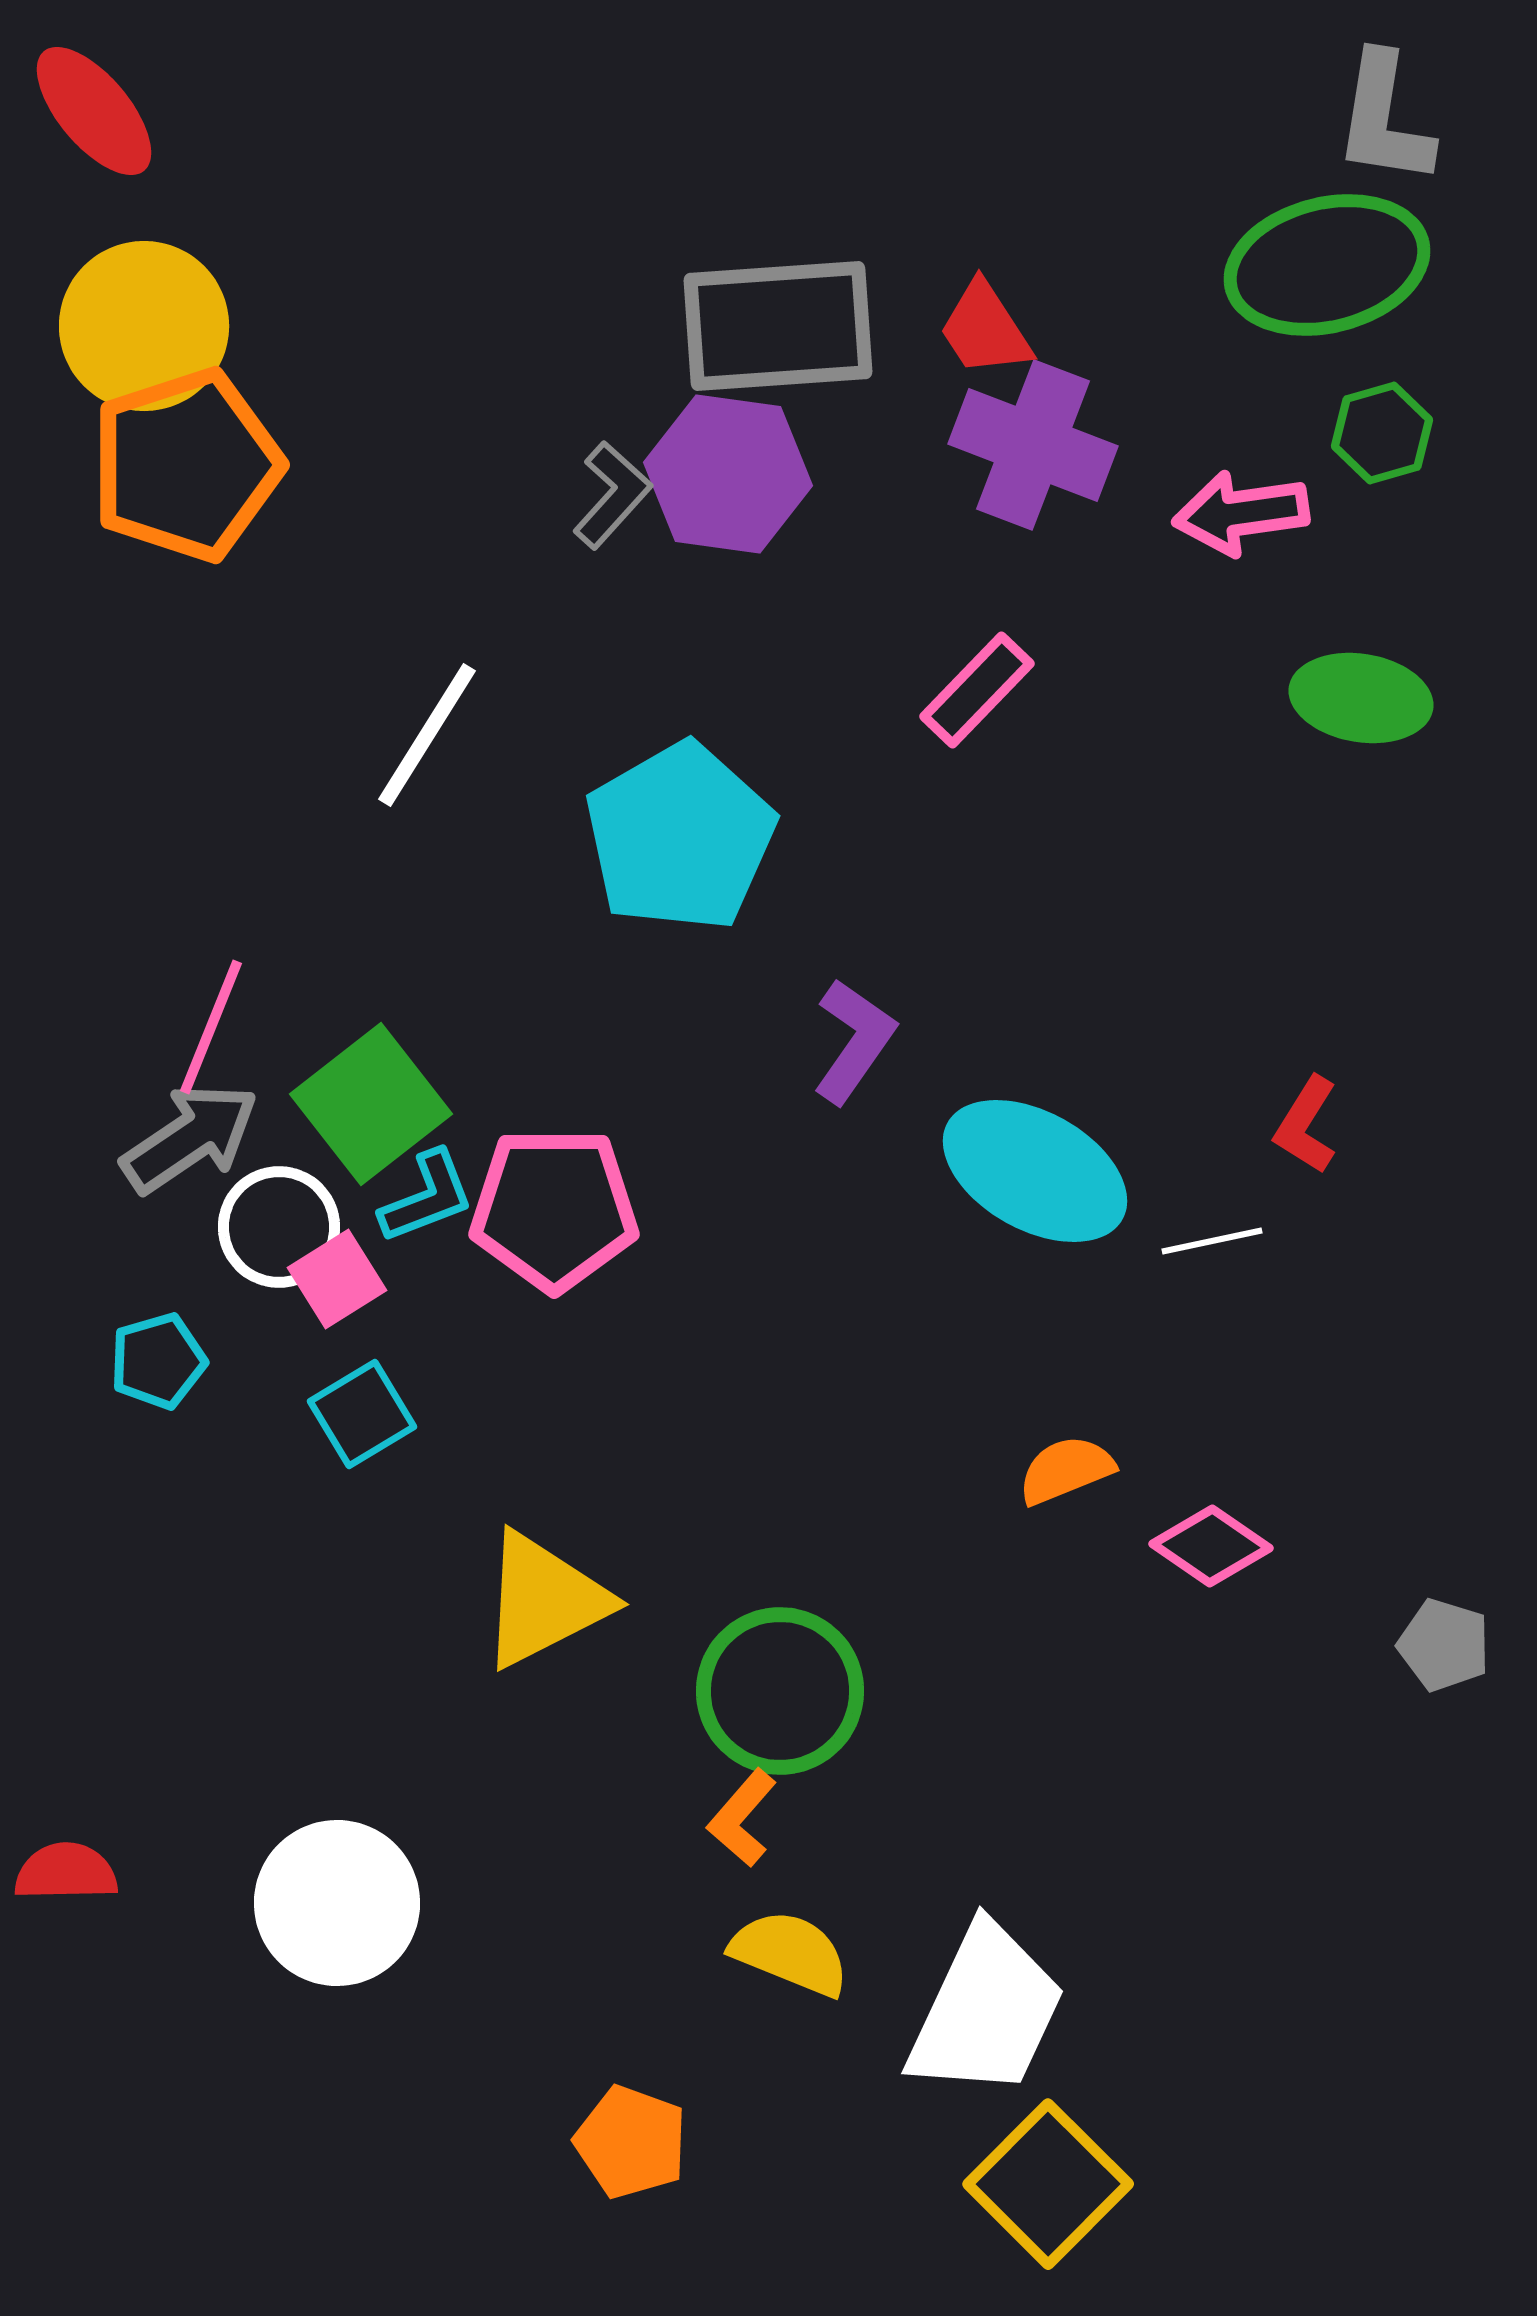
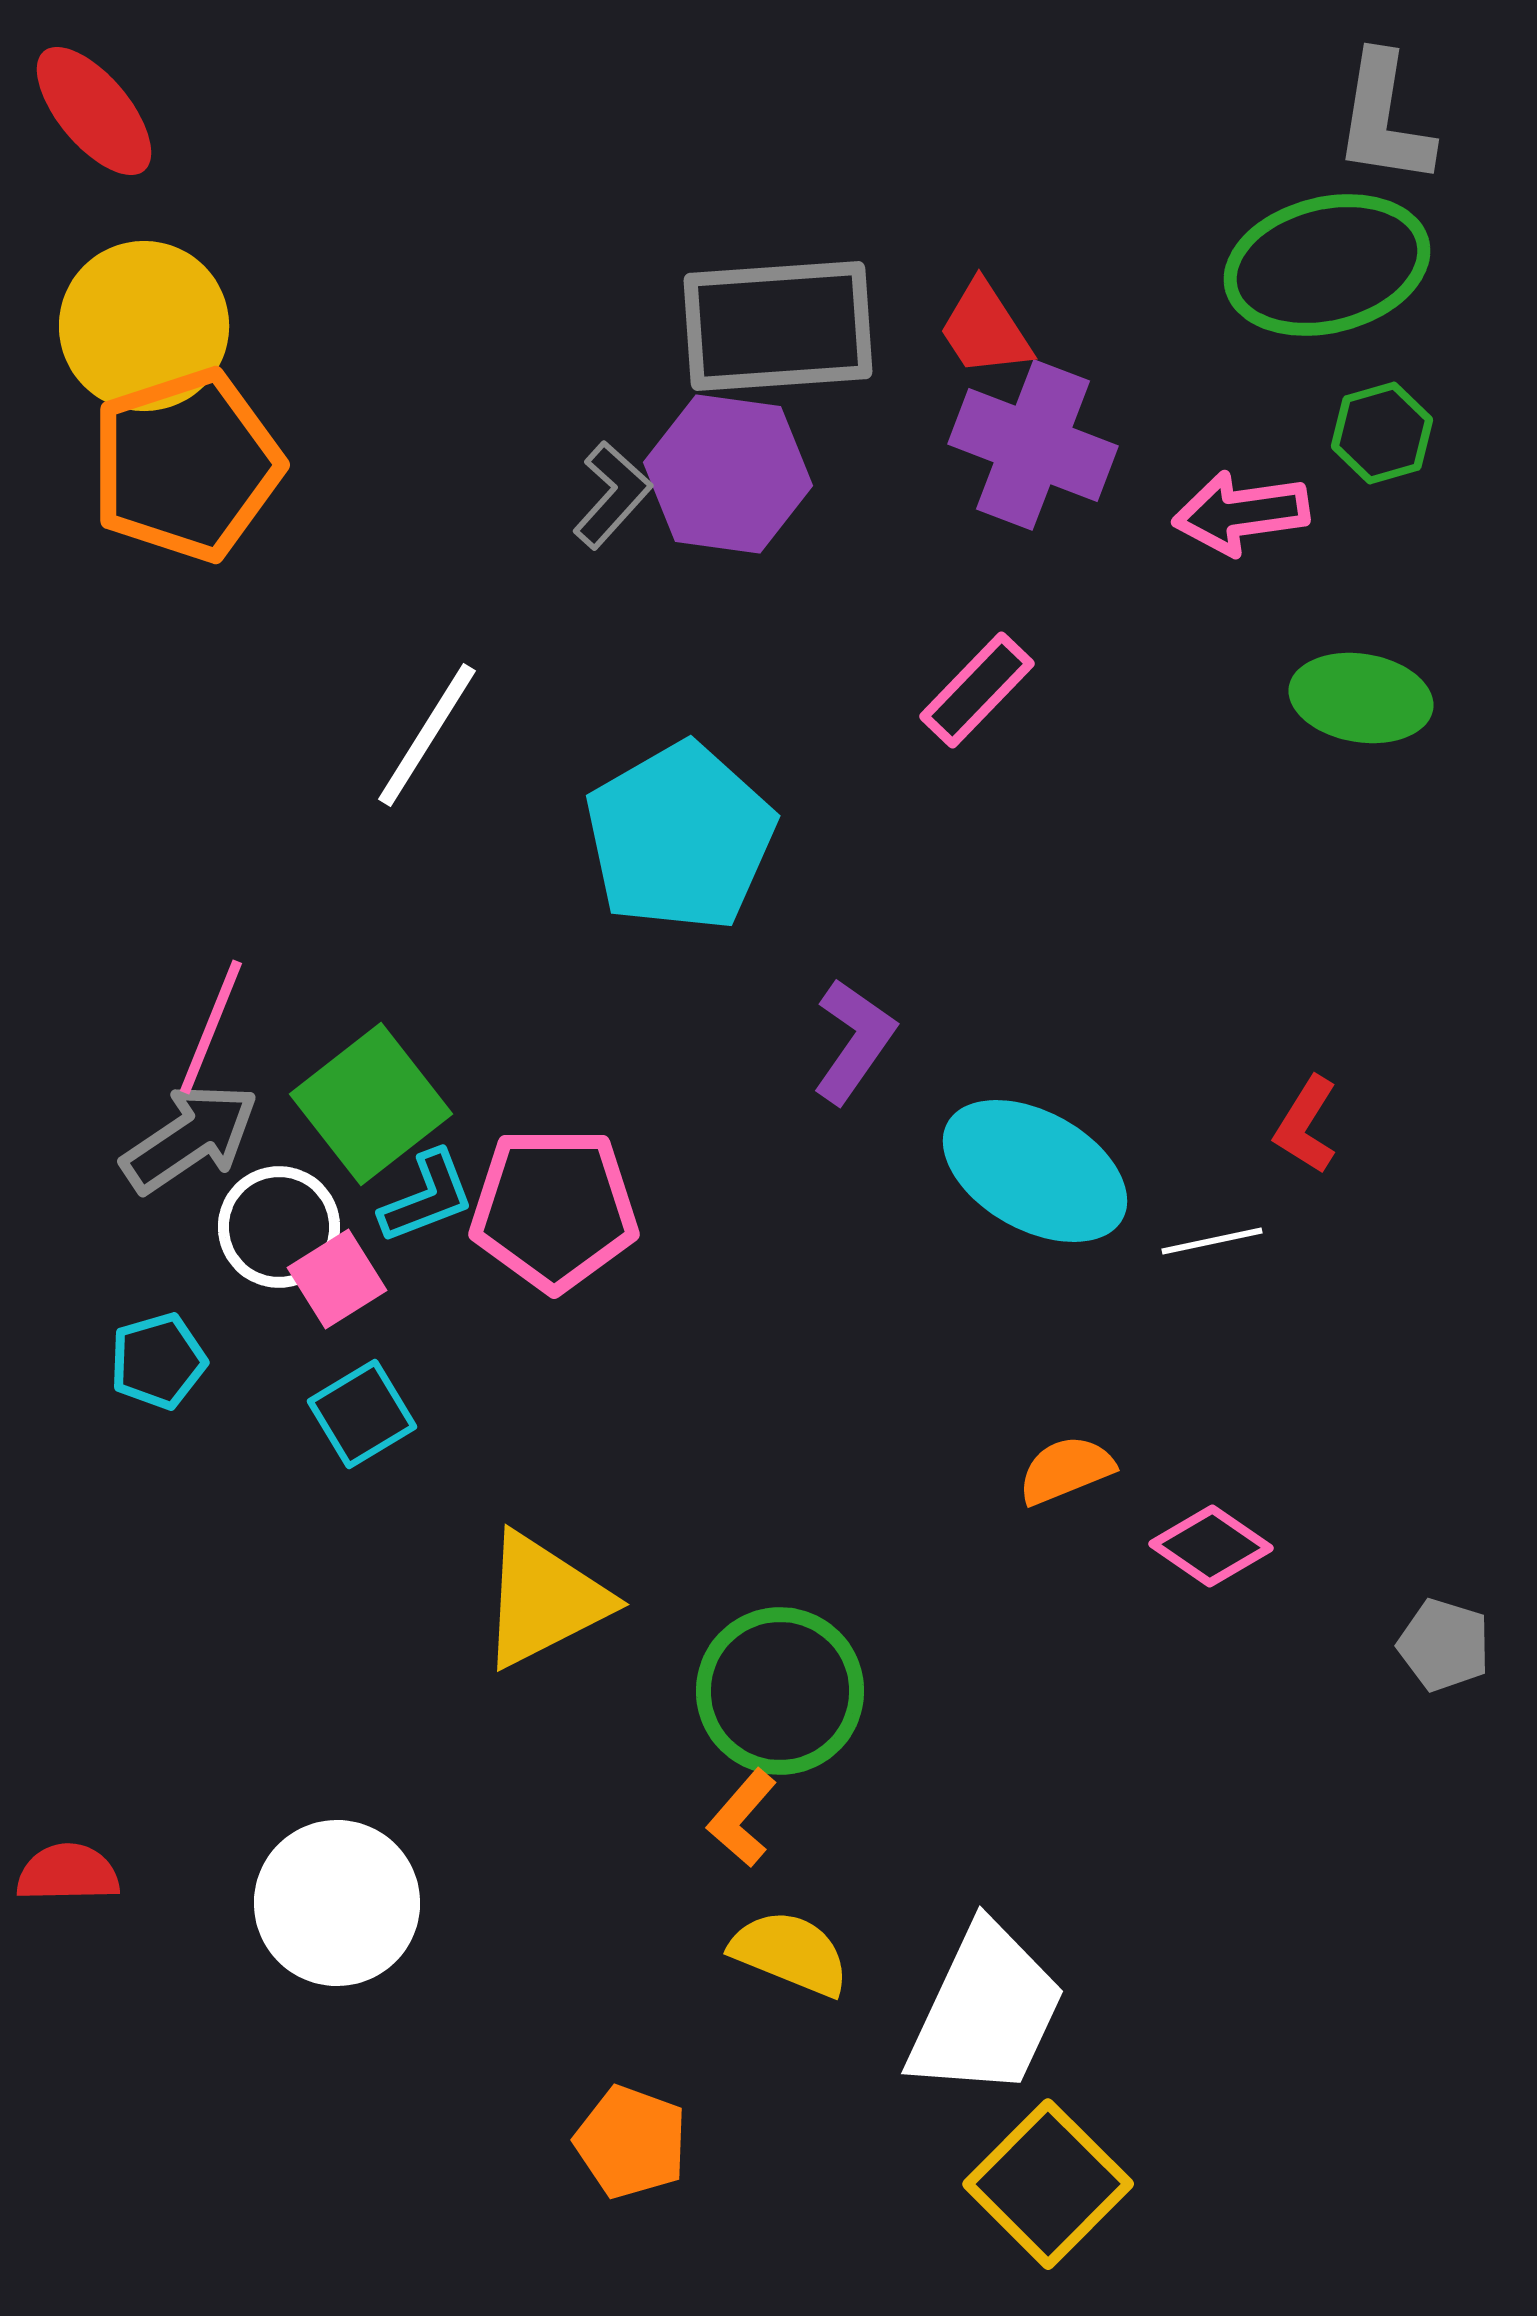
red semicircle at (66, 1872): moved 2 px right, 1 px down
